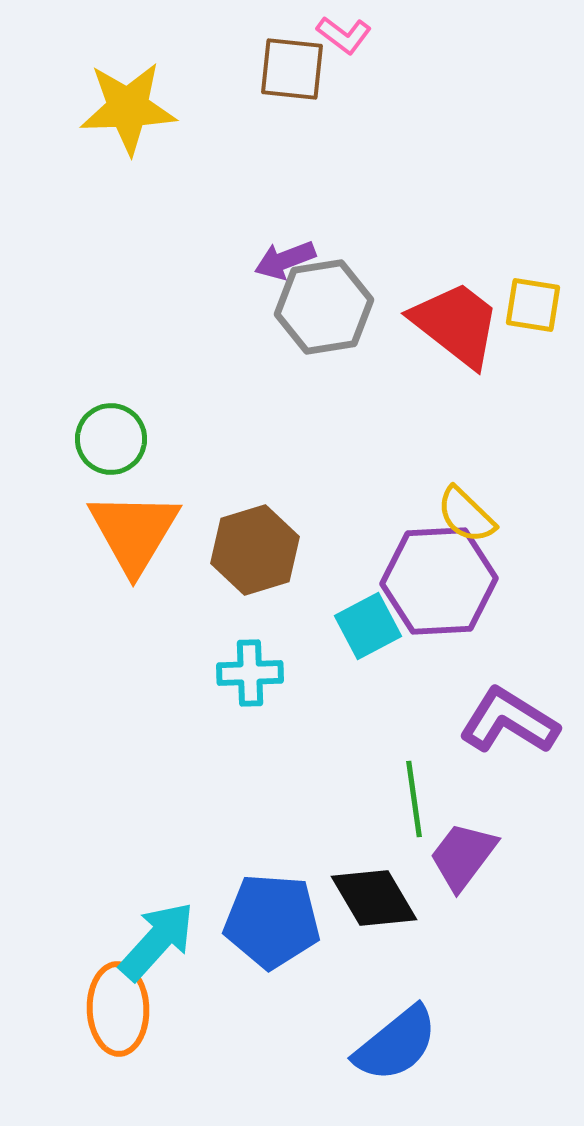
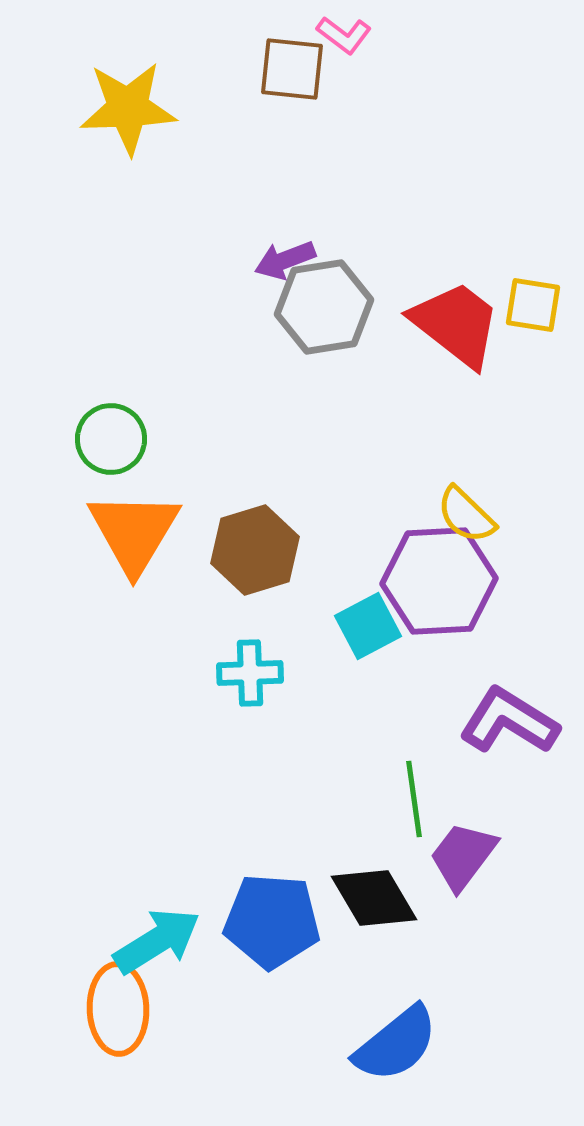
cyan arrow: rotated 16 degrees clockwise
